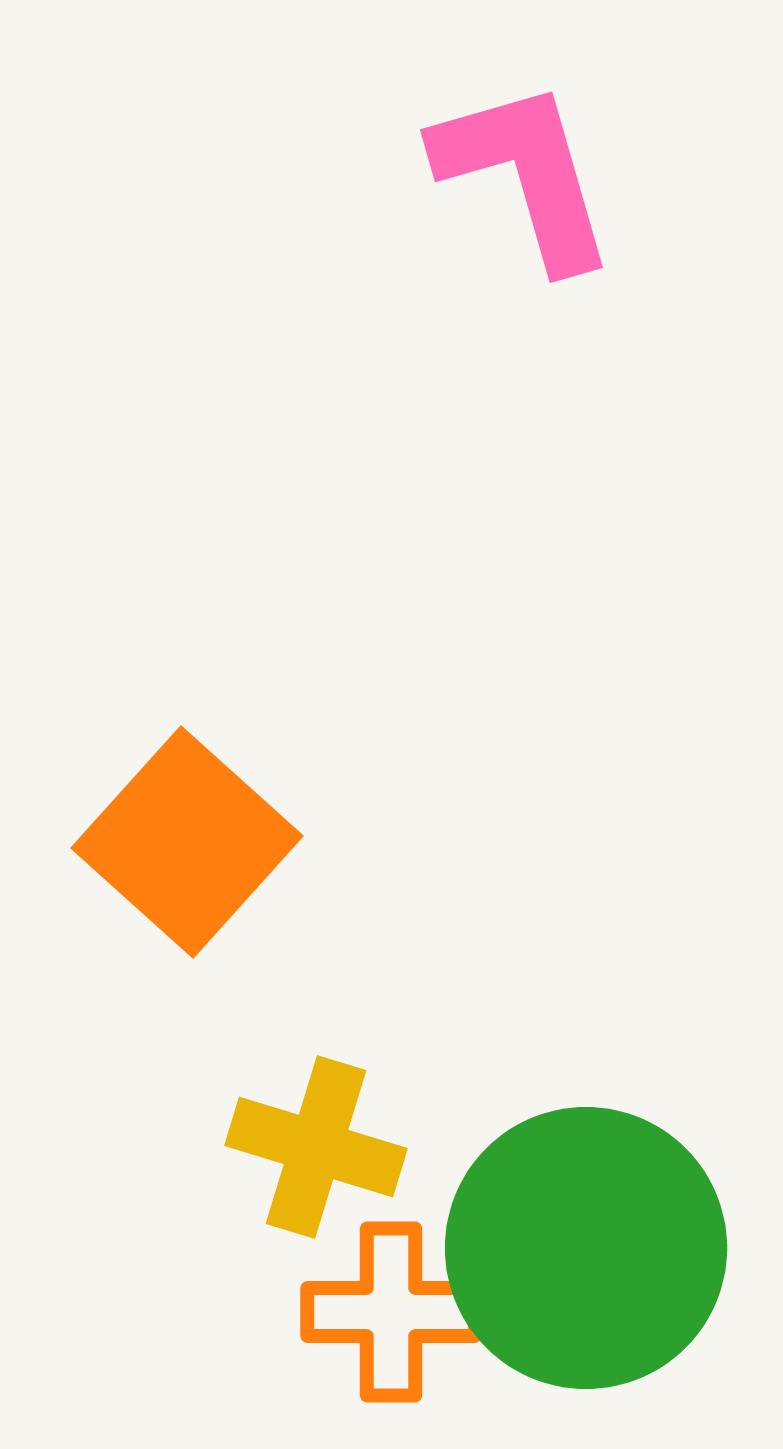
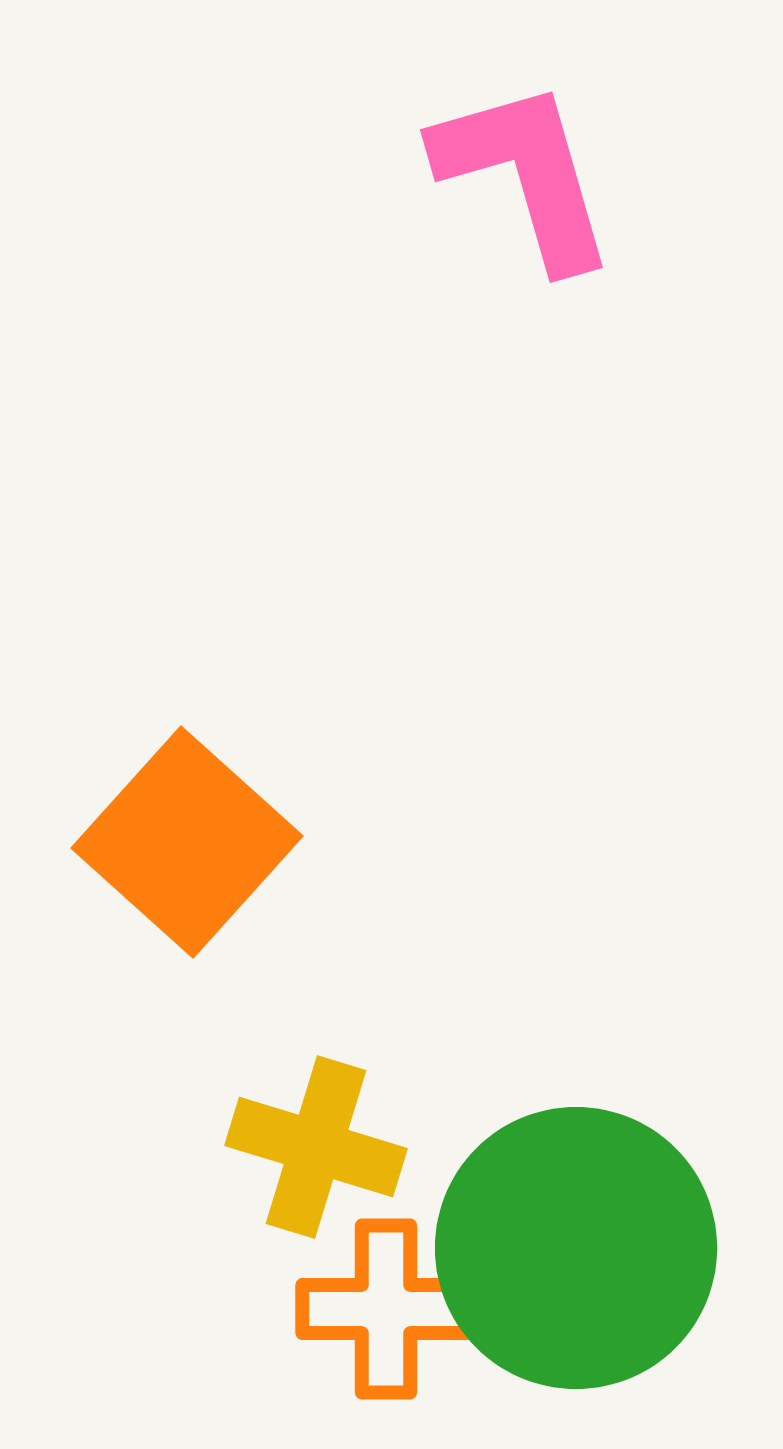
green circle: moved 10 px left
orange cross: moved 5 px left, 3 px up
